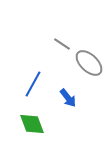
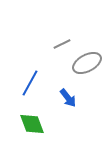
gray line: rotated 60 degrees counterclockwise
gray ellipse: moved 2 px left; rotated 72 degrees counterclockwise
blue line: moved 3 px left, 1 px up
